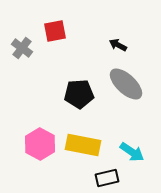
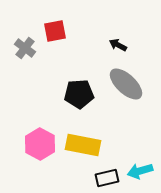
gray cross: moved 3 px right
cyan arrow: moved 8 px right, 19 px down; rotated 130 degrees clockwise
